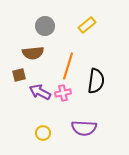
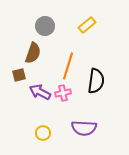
brown semicircle: rotated 65 degrees counterclockwise
